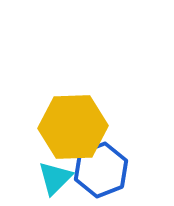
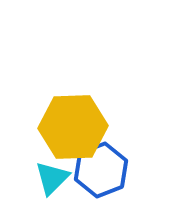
cyan triangle: moved 3 px left
